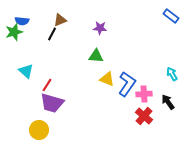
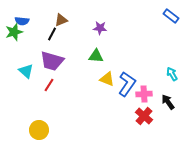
brown triangle: moved 1 px right
red line: moved 2 px right
purple trapezoid: moved 42 px up
